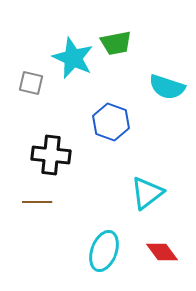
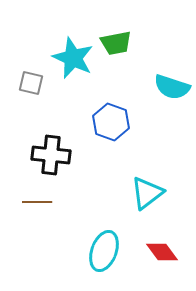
cyan semicircle: moved 5 px right
